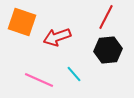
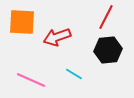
orange square: rotated 16 degrees counterclockwise
cyan line: rotated 18 degrees counterclockwise
pink line: moved 8 px left
